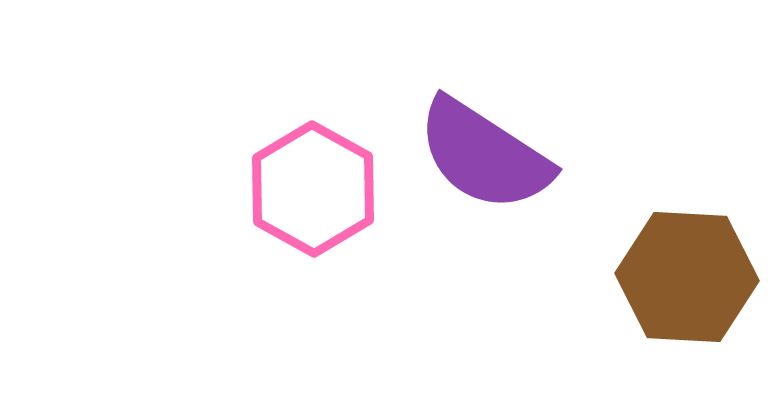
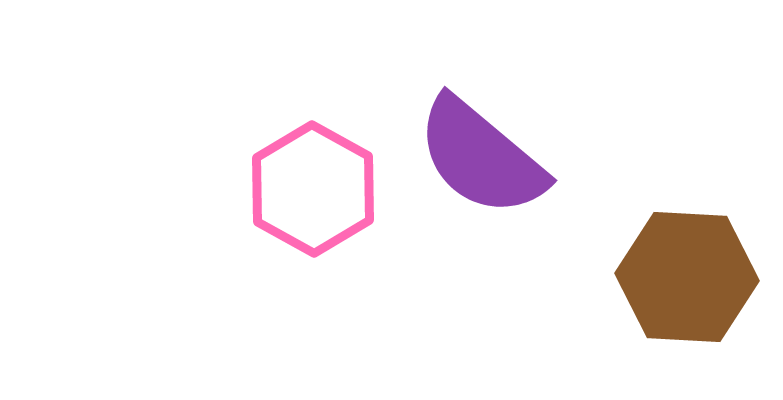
purple semicircle: moved 3 px left, 2 px down; rotated 7 degrees clockwise
